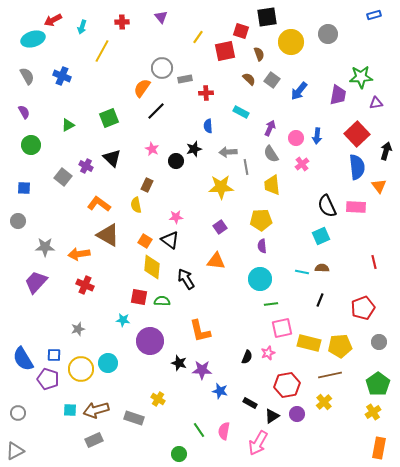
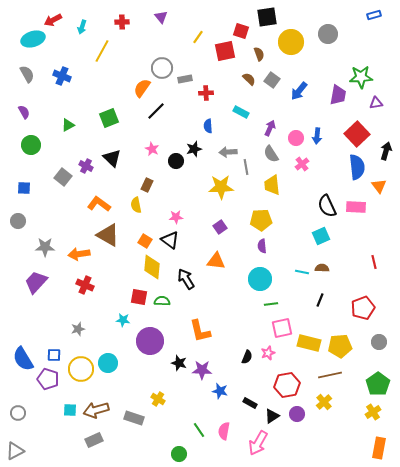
gray semicircle at (27, 76): moved 2 px up
